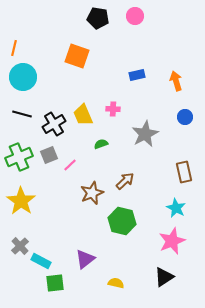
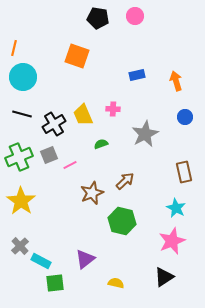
pink line: rotated 16 degrees clockwise
